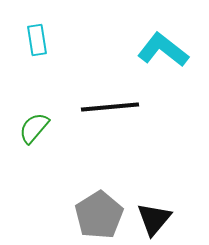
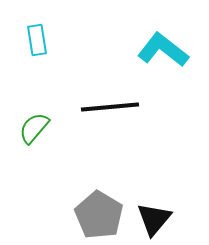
gray pentagon: rotated 9 degrees counterclockwise
